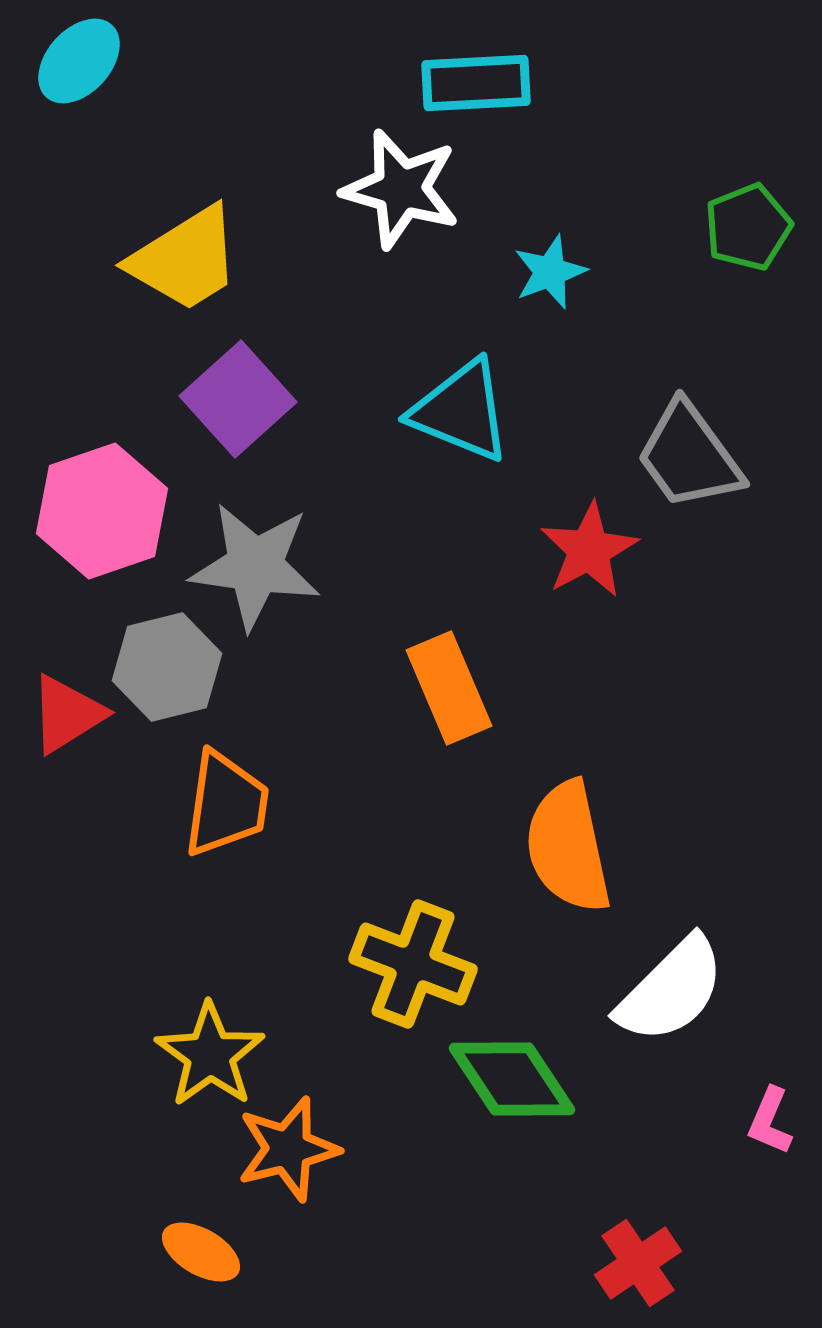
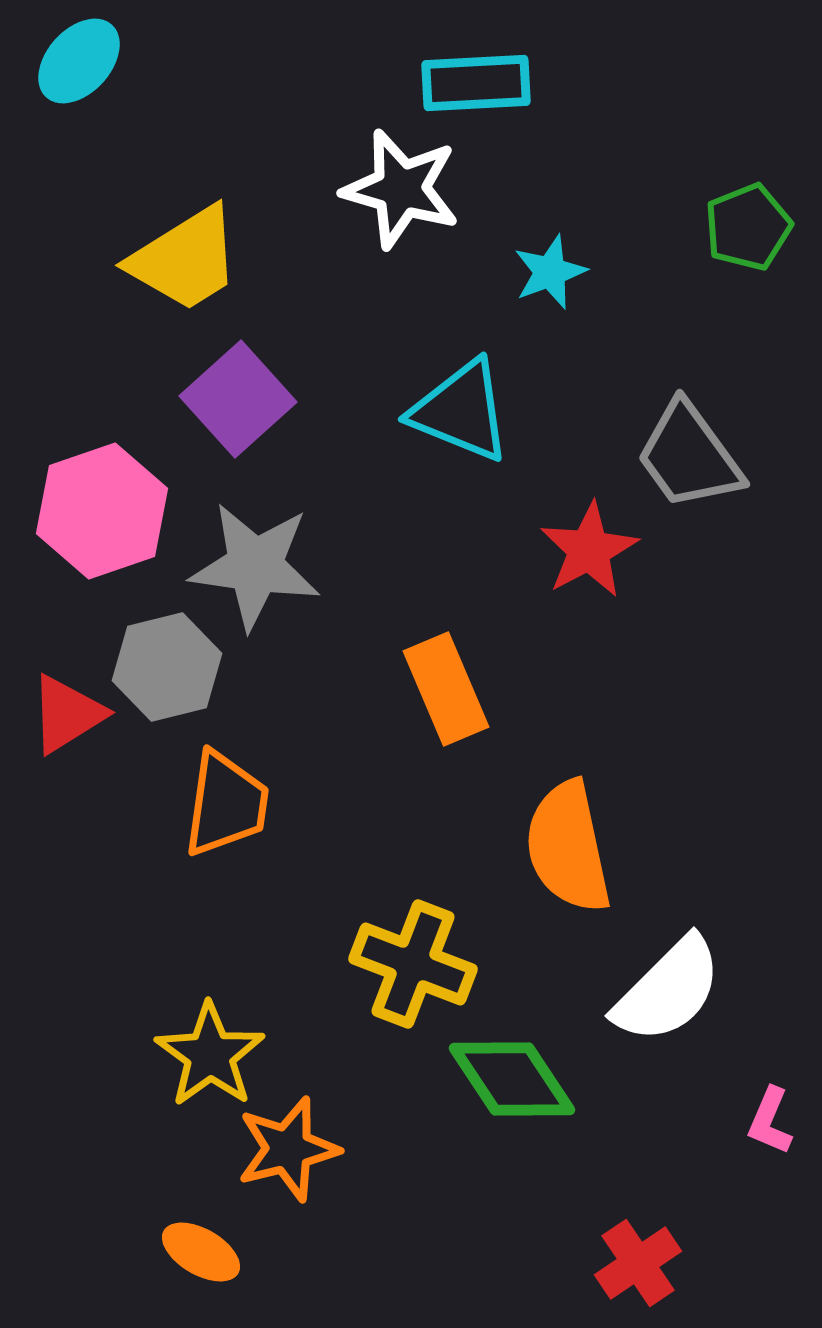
orange rectangle: moved 3 px left, 1 px down
white semicircle: moved 3 px left
